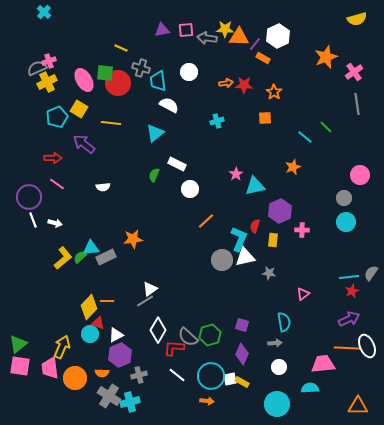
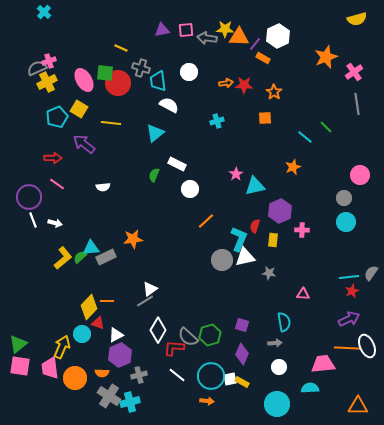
pink triangle at (303, 294): rotated 40 degrees clockwise
cyan circle at (90, 334): moved 8 px left
